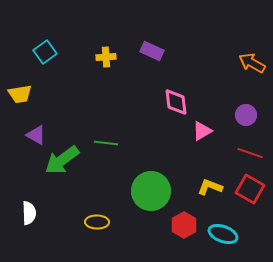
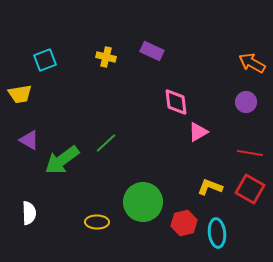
cyan square: moved 8 px down; rotated 15 degrees clockwise
yellow cross: rotated 18 degrees clockwise
purple circle: moved 13 px up
pink triangle: moved 4 px left, 1 px down
purple triangle: moved 7 px left, 5 px down
green line: rotated 50 degrees counterclockwise
red line: rotated 10 degrees counterclockwise
green circle: moved 8 px left, 11 px down
red hexagon: moved 2 px up; rotated 15 degrees clockwise
cyan ellipse: moved 6 px left, 1 px up; rotated 64 degrees clockwise
